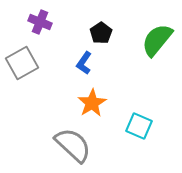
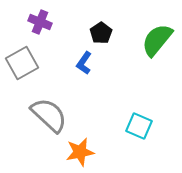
orange star: moved 12 px left, 49 px down; rotated 20 degrees clockwise
gray semicircle: moved 24 px left, 30 px up
